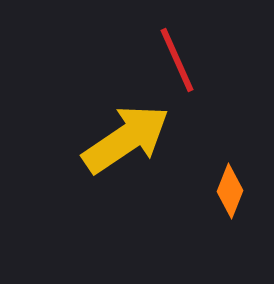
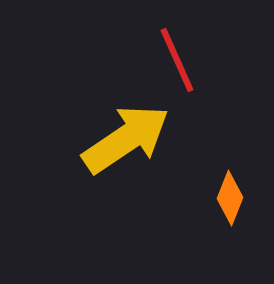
orange diamond: moved 7 px down
